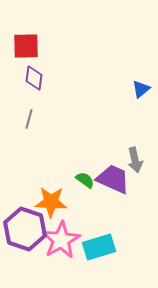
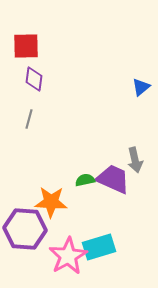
purple diamond: moved 1 px down
blue triangle: moved 2 px up
green semicircle: rotated 48 degrees counterclockwise
purple hexagon: rotated 15 degrees counterclockwise
pink star: moved 7 px right, 16 px down
